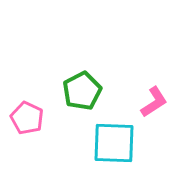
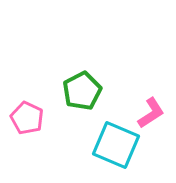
pink L-shape: moved 3 px left, 11 px down
cyan square: moved 2 px right, 2 px down; rotated 21 degrees clockwise
